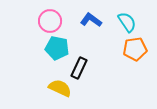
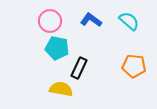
cyan semicircle: moved 2 px right, 1 px up; rotated 15 degrees counterclockwise
orange pentagon: moved 1 px left, 17 px down; rotated 15 degrees clockwise
yellow semicircle: moved 1 px right, 1 px down; rotated 15 degrees counterclockwise
